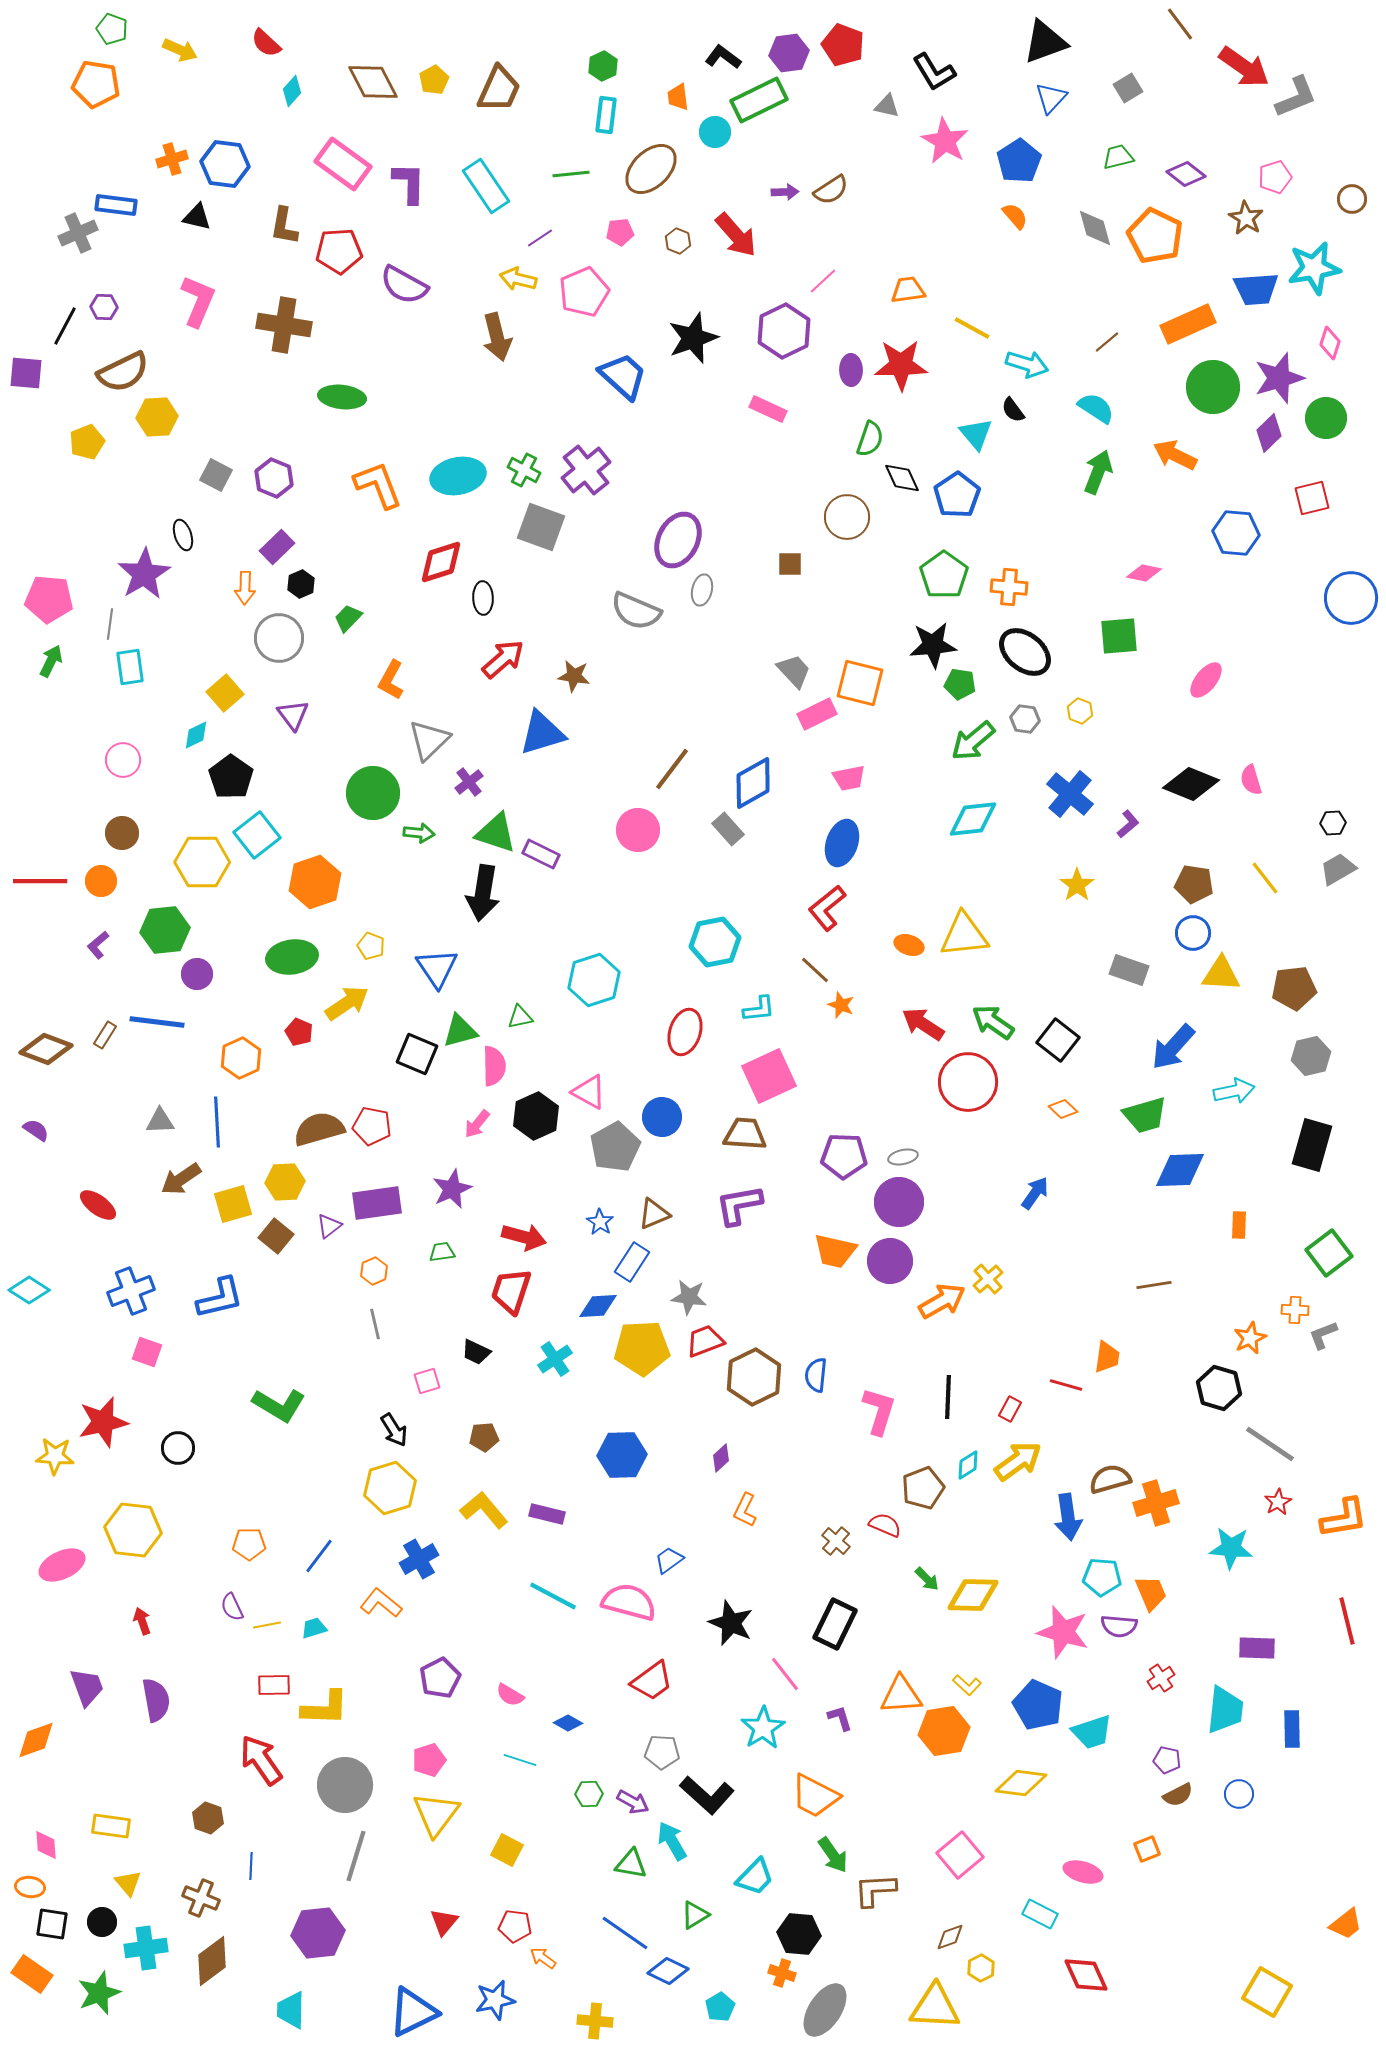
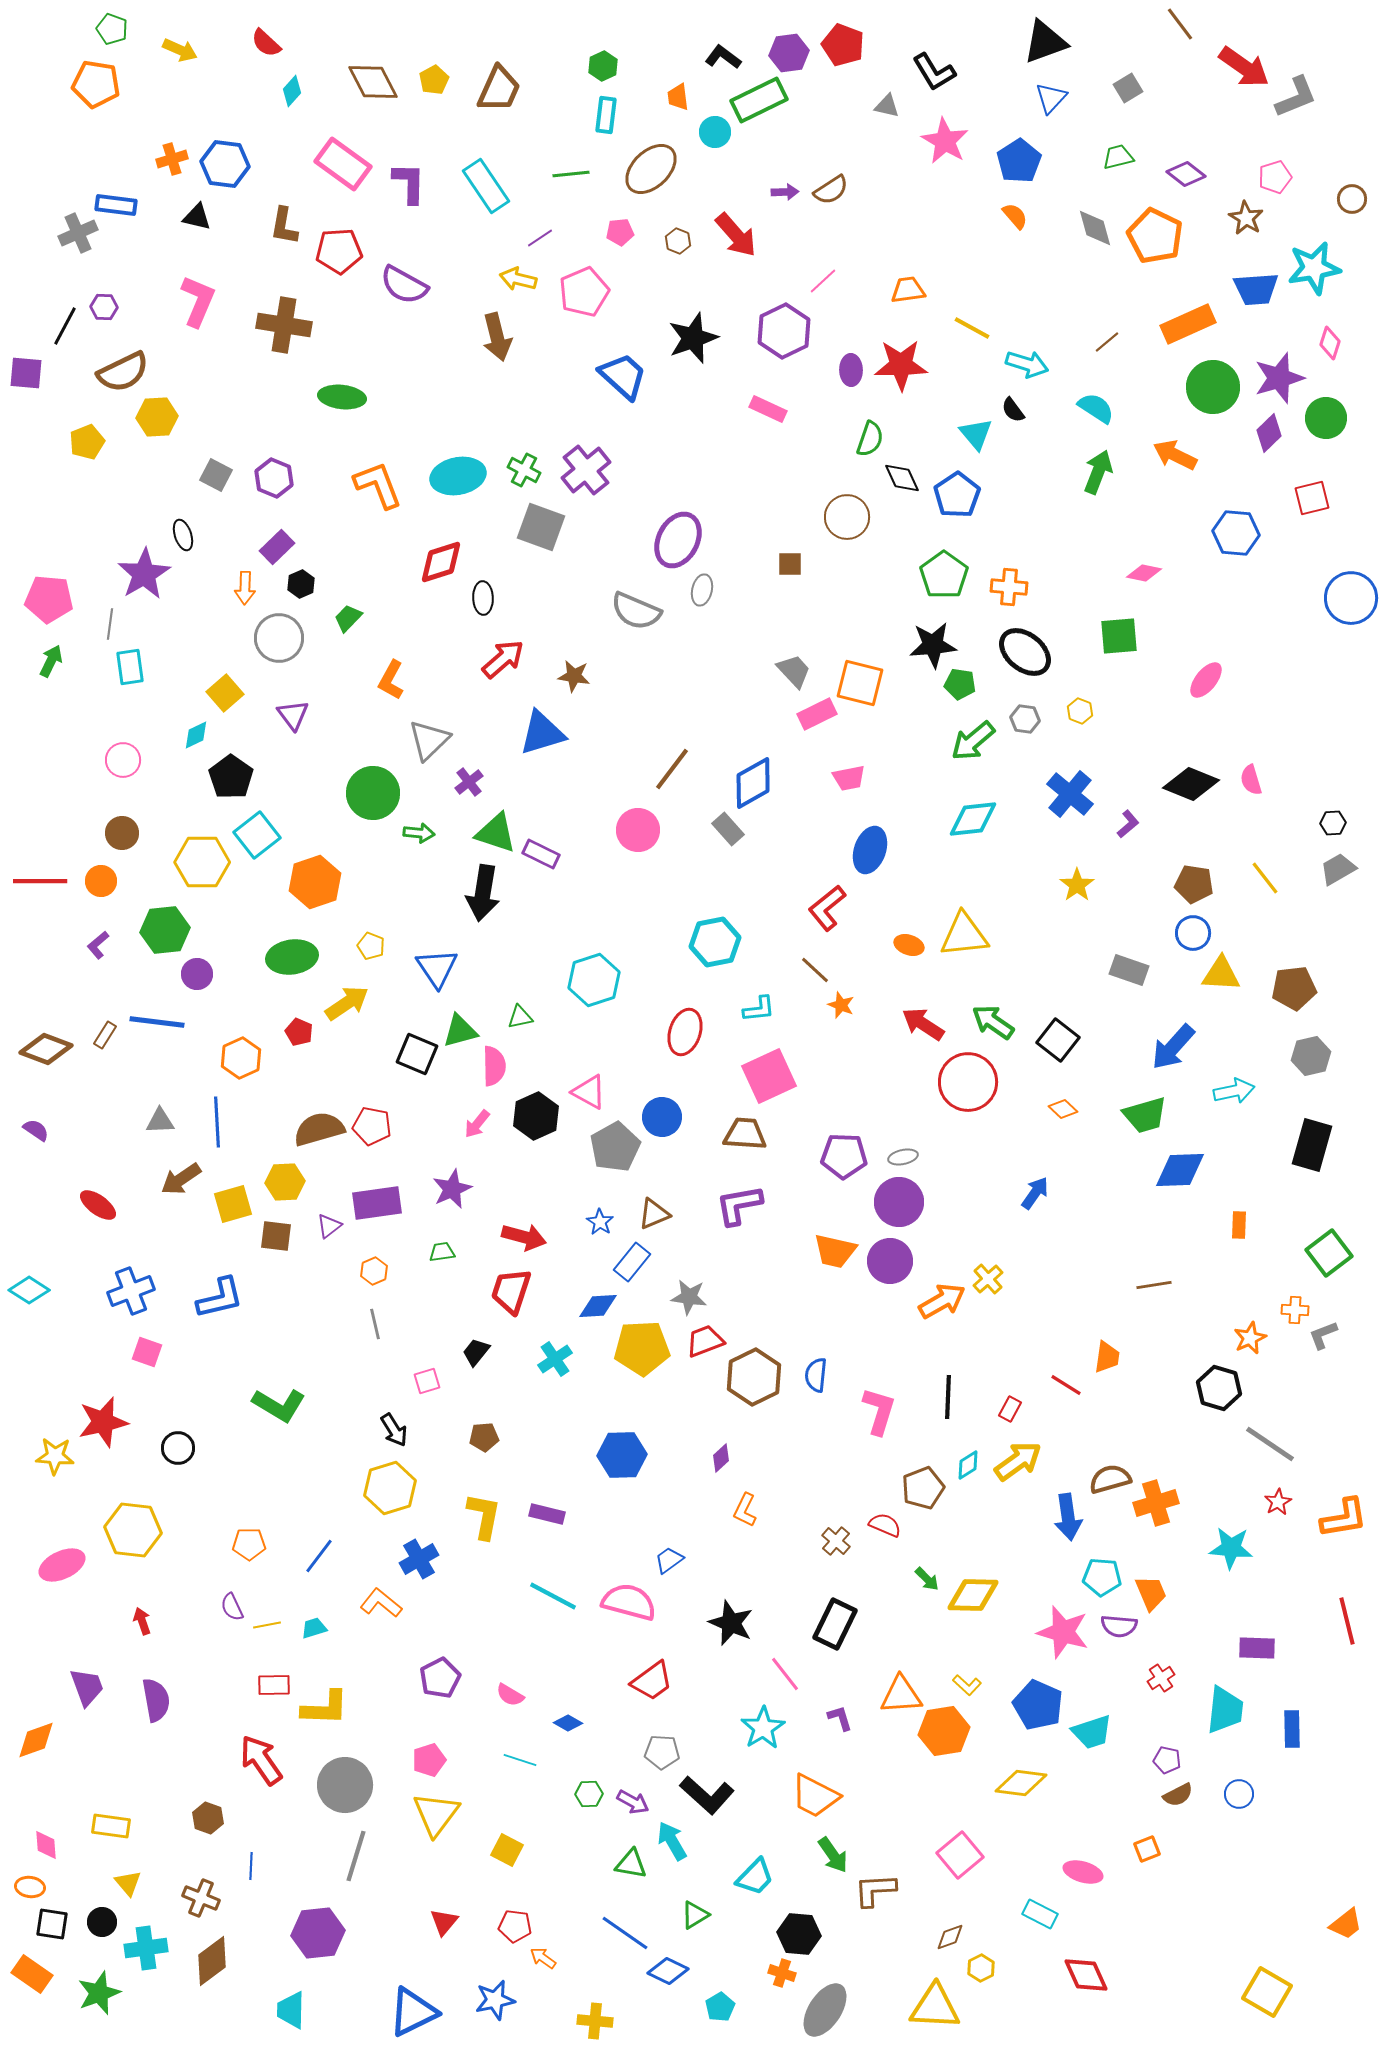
blue ellipse at (842, 843): moved 28 px right, 7 px down
brown square at (276, 1236): rotated 32 degrees counterclockwise
blue rectangle at (632, 1262): rotated 6 degrees clockwise
black trapezoid at (476, 1352): rotated 104 degrees clockwise
red line at (1066, 1385): rotated 16 degrees clockwise
yellow L-shape at (484, 1510): moved 6 px down; rotated 51 degrees clockwise
